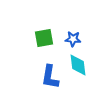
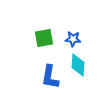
cyan diamond: rotated 10 degrees clockwise
